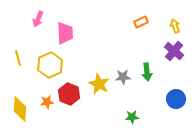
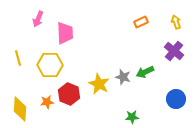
yellow arrow: moved 1 px right, 4 px up
yellow hexagon: rotated 25 degrees clockwise
green arrow: moved 2 px left; rotated 72 degrees clockwise
gray star: rotated 21 degrees clockwise
